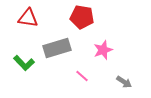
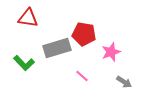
red pentagon: moved 2 px right, 17 px down
pink star: moved 8 px right, 2 px down
